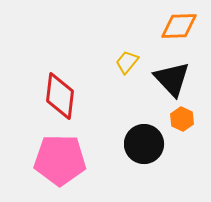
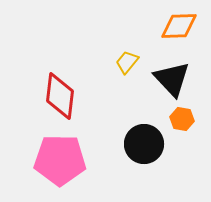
orange hexagon: rotated 15 degrees counterclockwise
